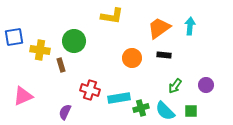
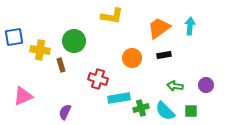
black rectangle: rotated 16 degrees counterclockwise
green arrow: rotated 63 degrees clockwise
red cross: moved 8 px right, 11 px up
